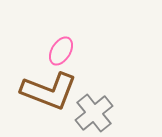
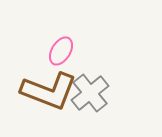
gray cross: moved 4 px left, 20 px up
